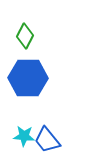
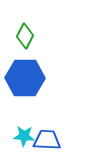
blue hexagon: moved 3 px left
blue trapezoid: rotated 132 degrees clockwise
